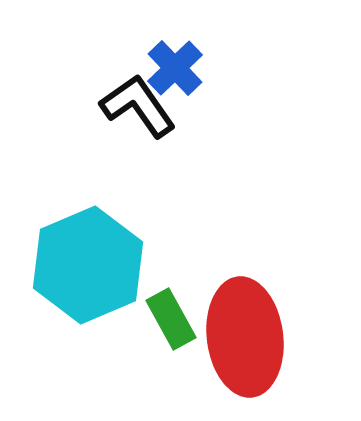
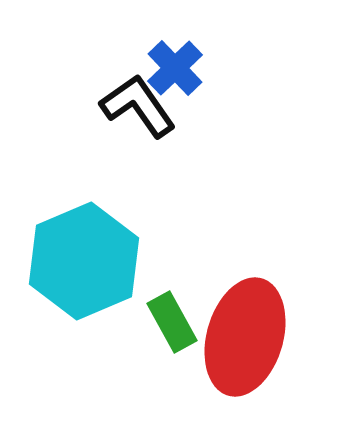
cyan hexagon: moved 4 px left, 4 px up
green rectangle: moved 1 px right, 3 px down
red ellipse: rotated 23 degrees clockwise
